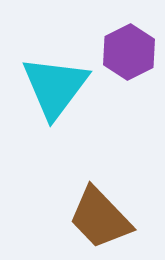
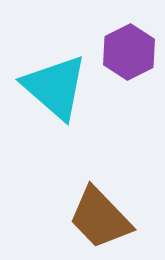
cyan triangle: rotated 26 degrees counterclockwise
